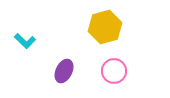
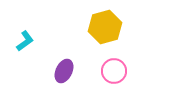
cyan L-shape: rotated 80 degrees counterclockwise
